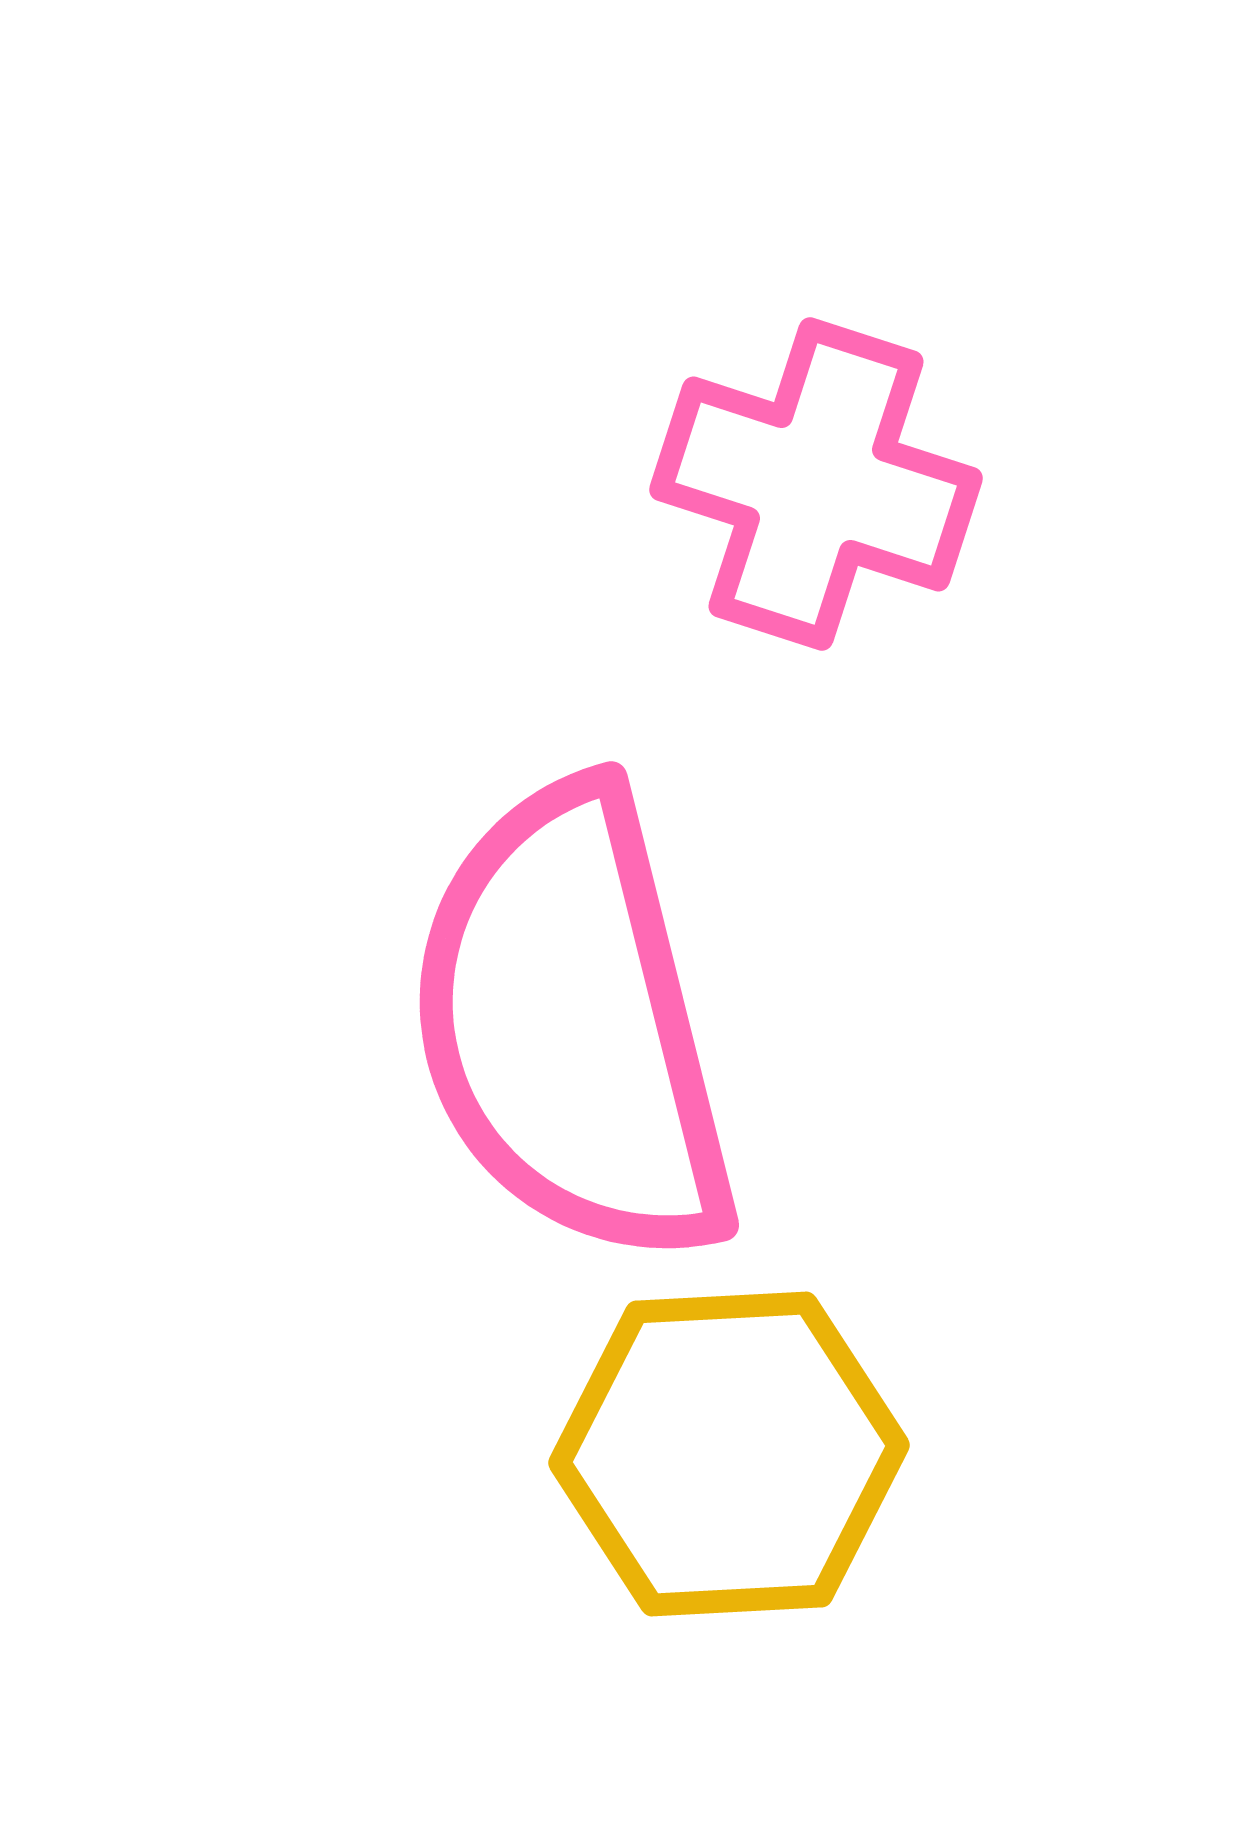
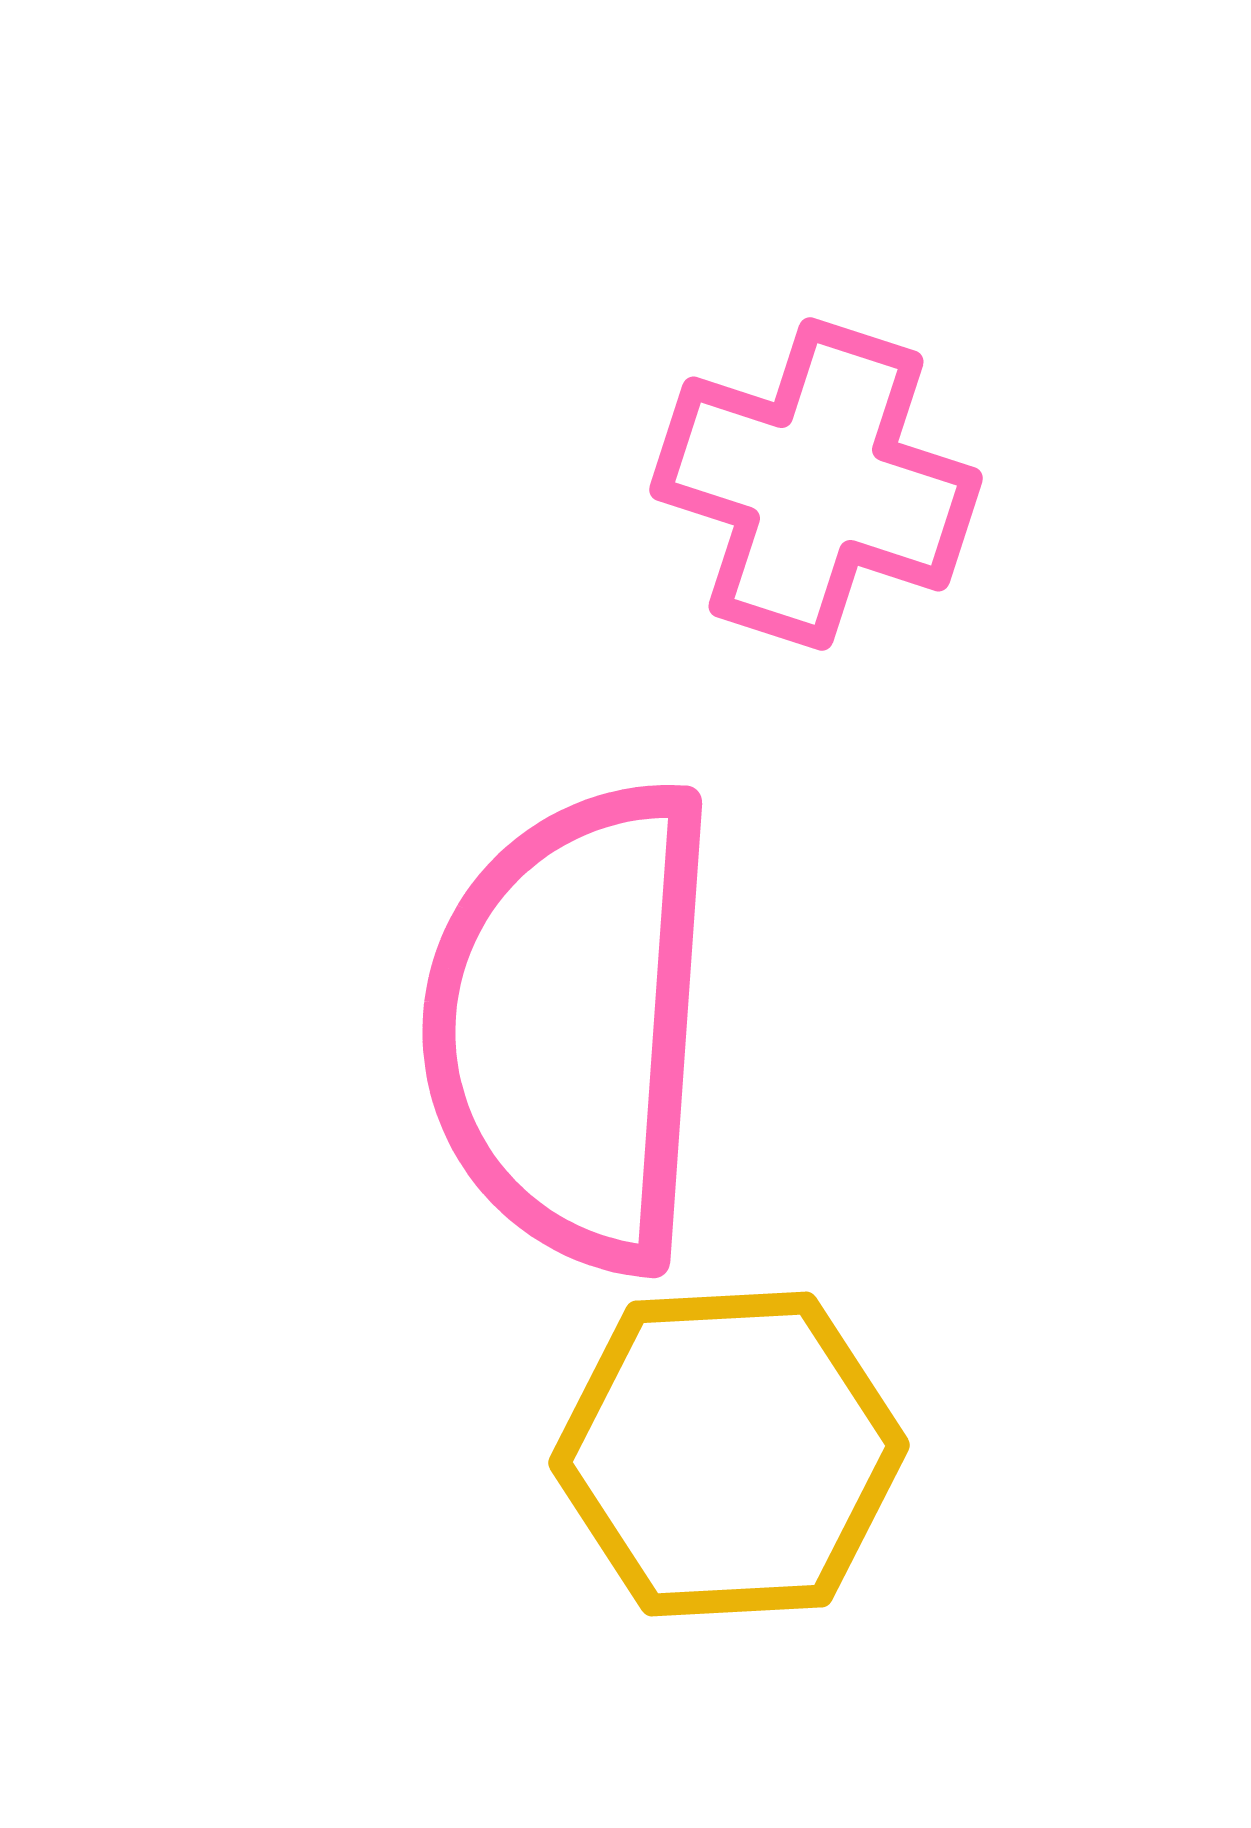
pink semicircle: rotated 18 degrees clockwise
